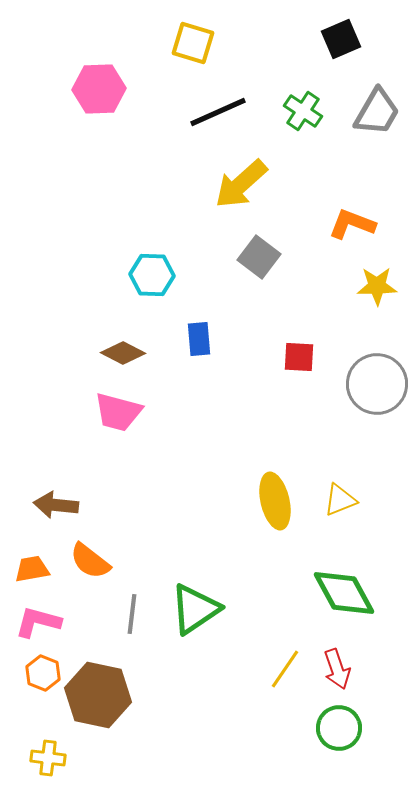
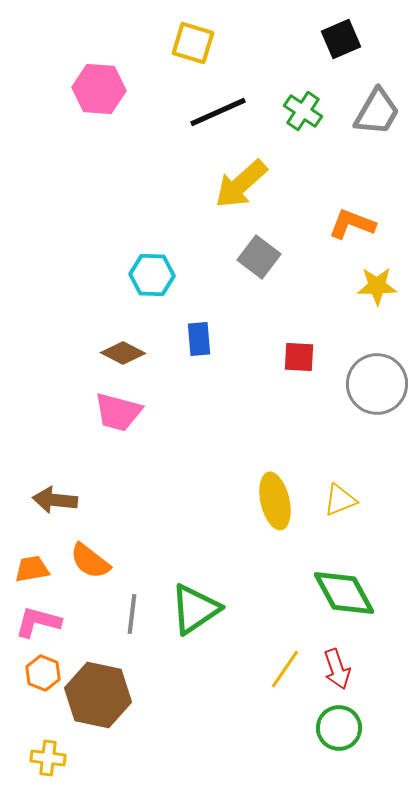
pink hexagon: rotated 6 degrees clockwise
brown arrow: moved 1 px left, 5 px up
